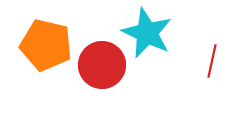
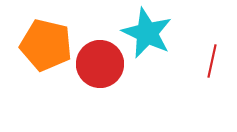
red circle: moved 2 px left, 1 px up
